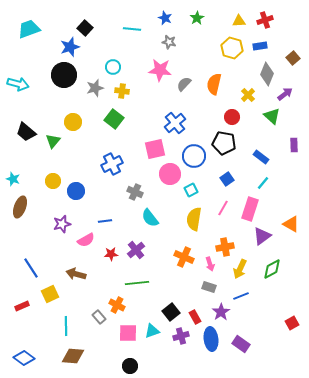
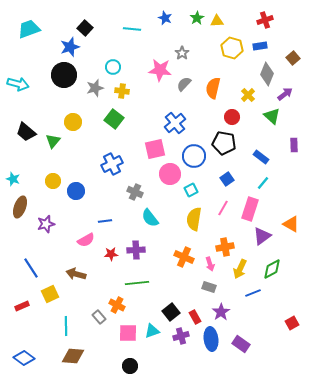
yellow triangle at (239, 21): moved 22 px left
gray star at (169, 42): moved 13 px right, 11 px down; rotated 24 degrees clockwise
orange semicircle at (214, 84): moved 1 px left, 4 px down
purple star at (62, 224): moved 16 px left
purple cross at (136, 250): rotated 36 degrees clockwise
blue line at (241, 296): moved 12 px right, 3 px up
